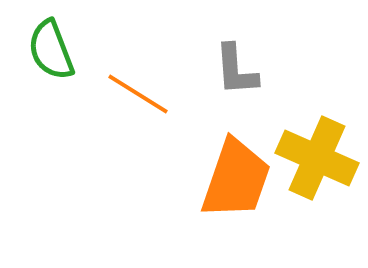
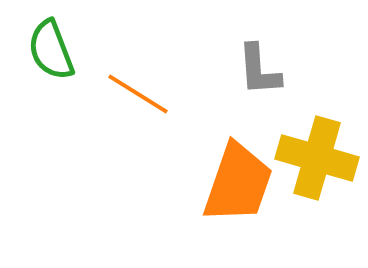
gray L-shape: moved 23 px right
yellow cross: rotated 8 degrees counterclockwise
orange trapezoid: moved 2 px right, 4 px down
